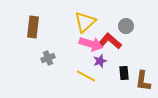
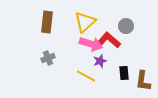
brown rectangle: moved 14 px right, 5 px up
red L-shape: moved 1 px left, 1 px up
